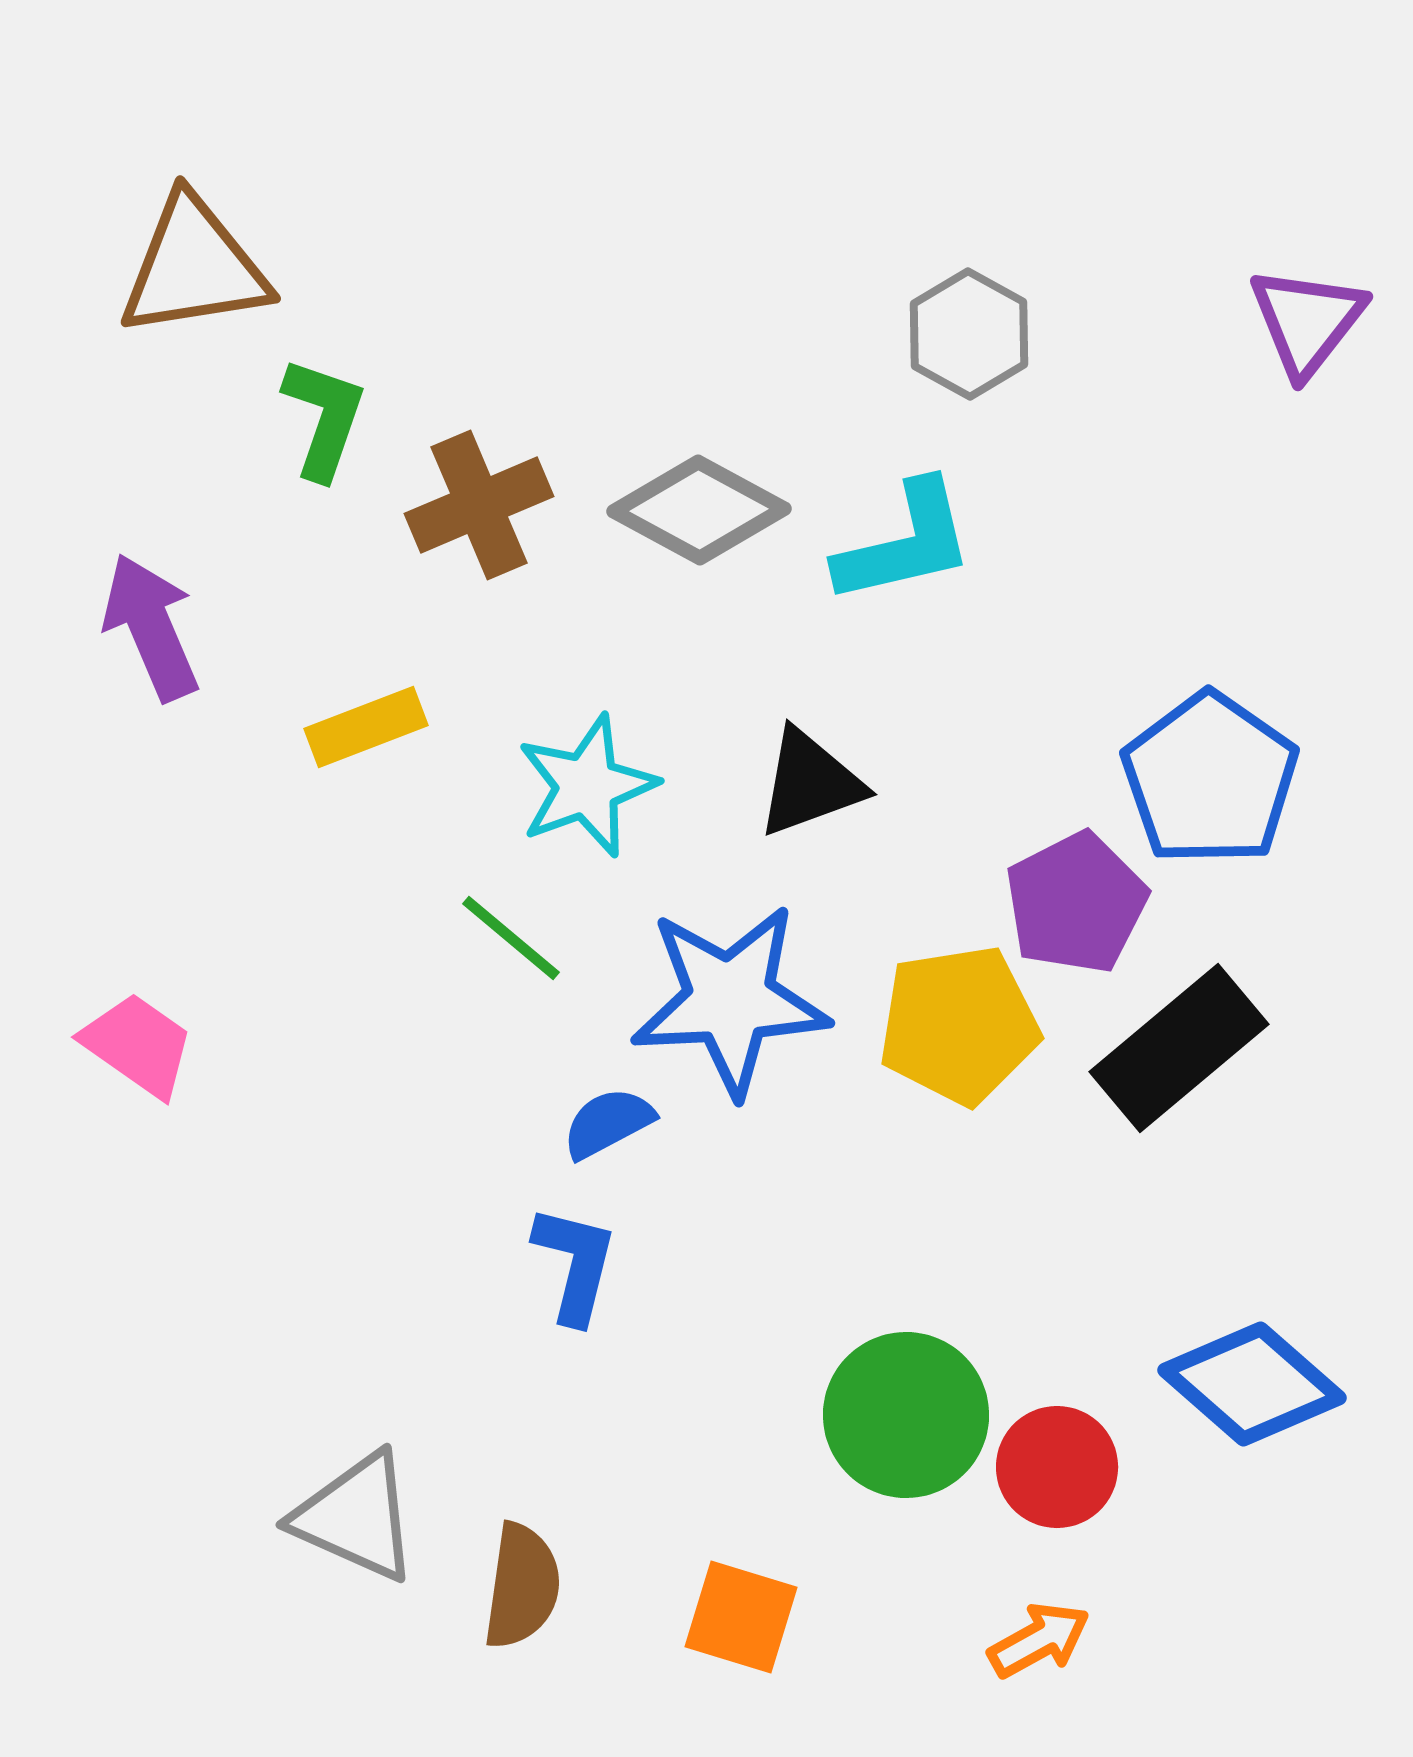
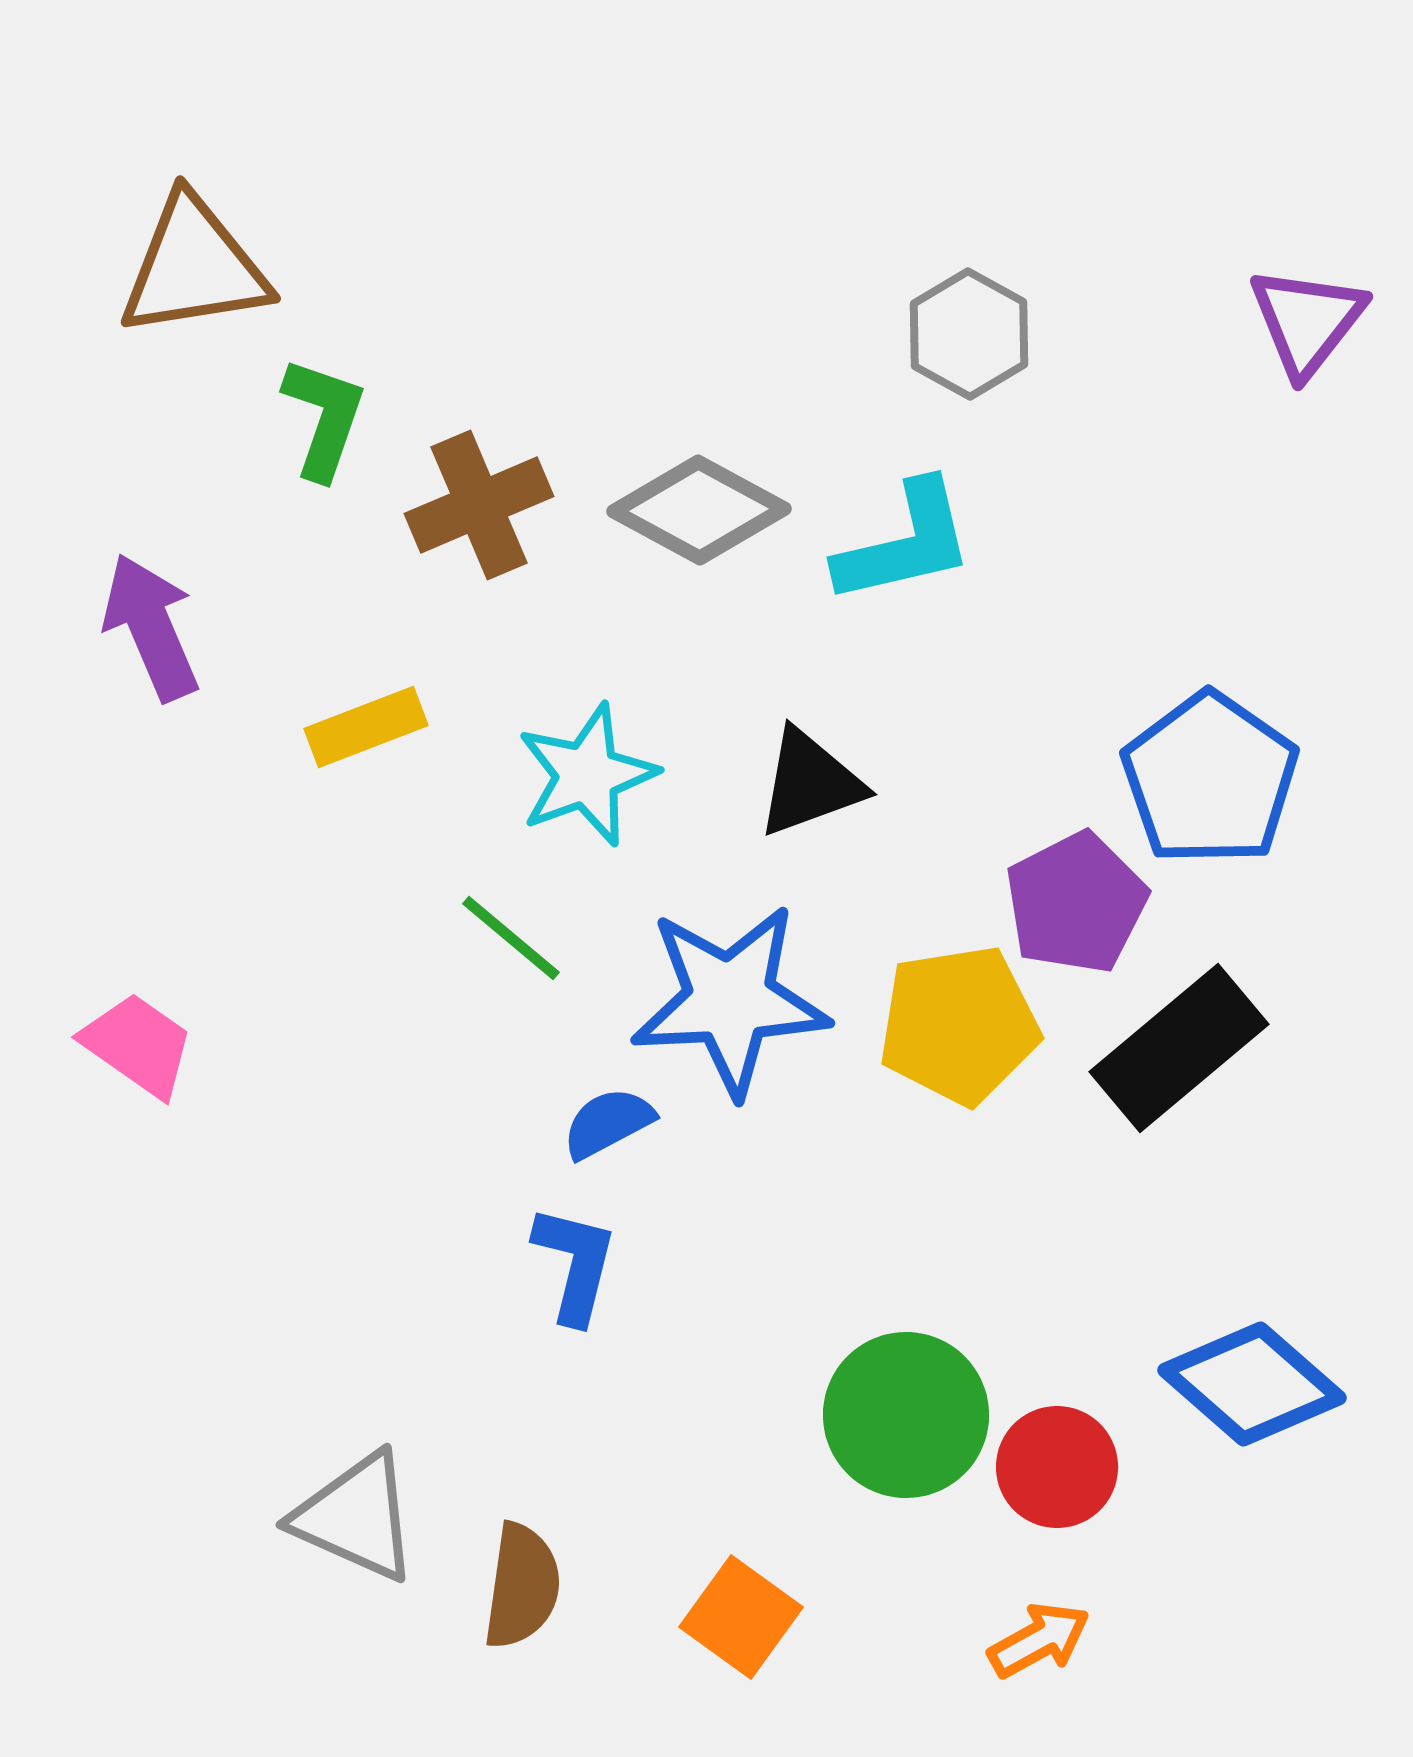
cyan star: moved 11 px up
orange square: rotated 19 degrees clockwise
